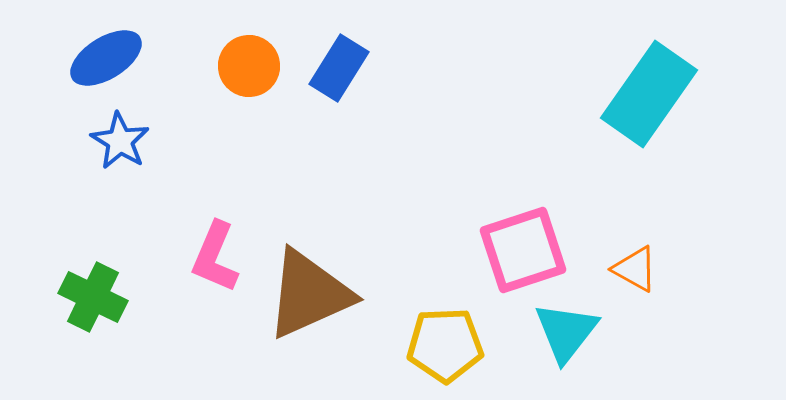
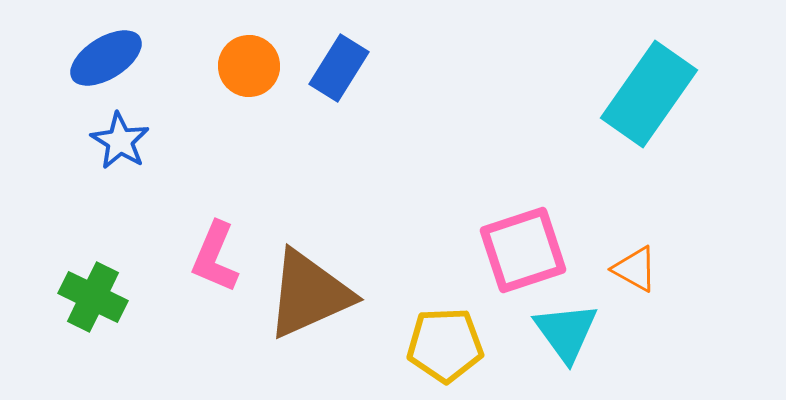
cyan triangle: rotated 14 degrees counterclockwise
